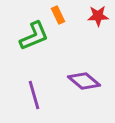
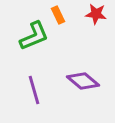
red star: moved 2 px left, 2 px up; rotated 10 degrees clockwise
purple diamond: moved 1 px left
purple line: moved 5 px up
